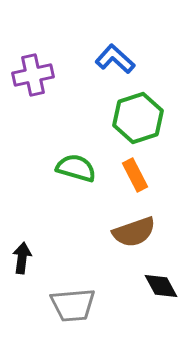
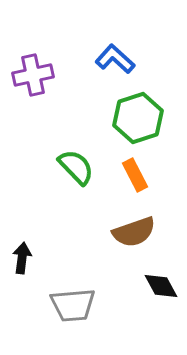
green semicircle: moved 1 px up; rotated 30 degrees clockwise
